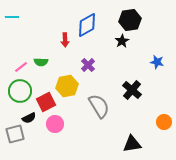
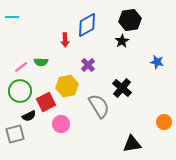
black cross: moved 10 px left, 2 px up
black semicircle: moved 2 px up
pink circle: moved 6 px right
